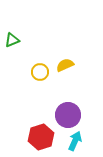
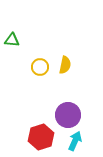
green triangle: rotated 28 degrees clockwise
yellow semicircle: rotated 126 degrees clockwise
yellow circle: moved 5 px up
